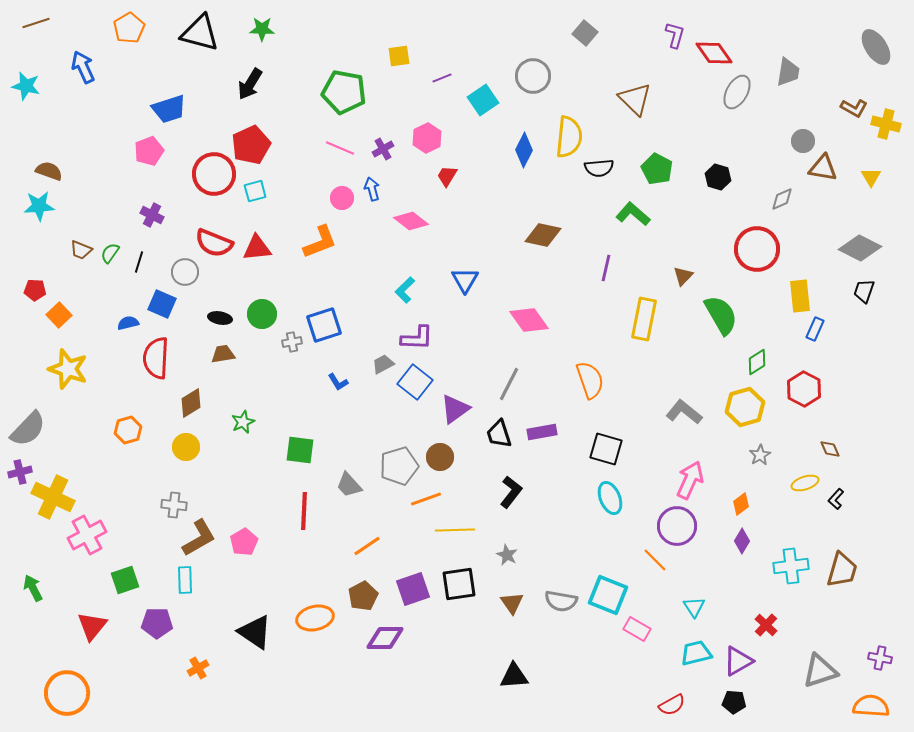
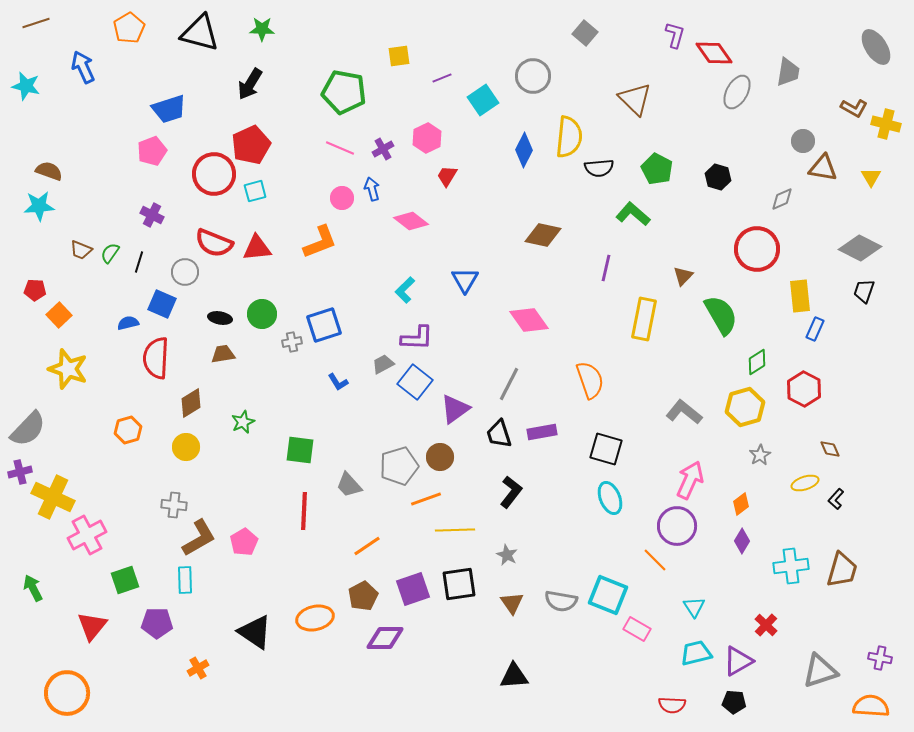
pink pentagon at (149, 151): moved 3 px right
red semicircle at (672, 705): rotated 32 degrees clockwise
